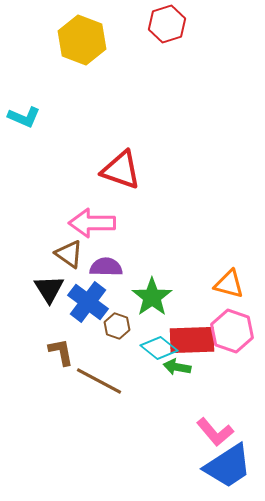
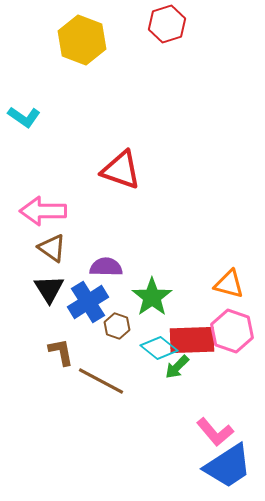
cyan L-shape: rotated 12 degrees clockwise
pink arrow: moved 49 px left, 12 px up
brown triangle: moved 17 px left, 6 px up
blue cross: rotated 21 degrees clockwise
green arrow: rotated 56 degrees counterclockwise
brown line: moved 2 px right
